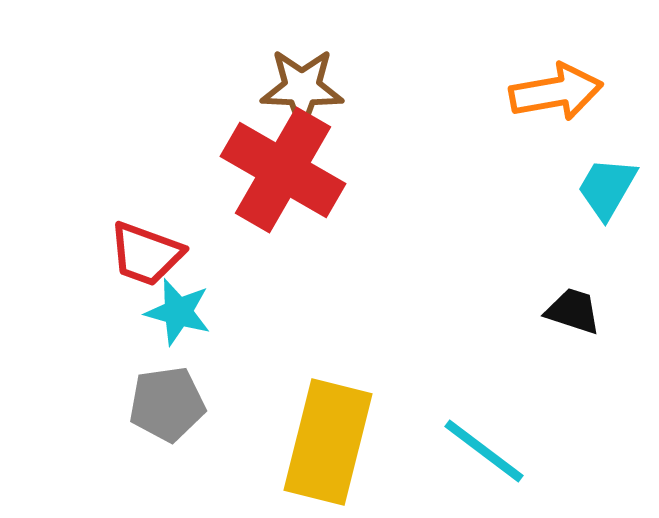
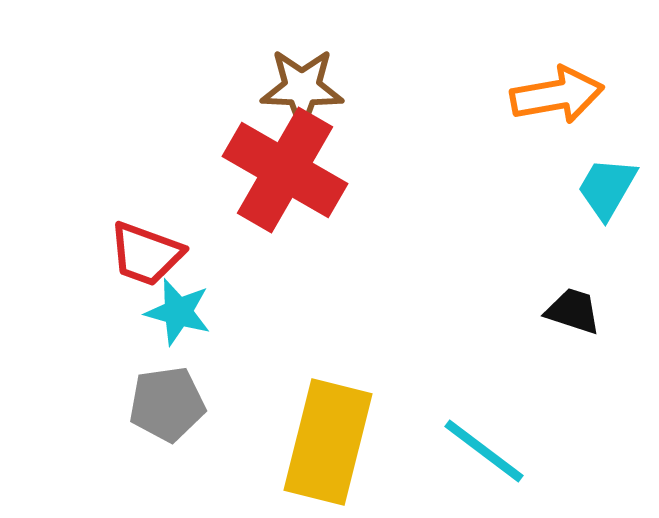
orange arrow: moved 1 px right, 3 px down
red cross: moved 2 px right
